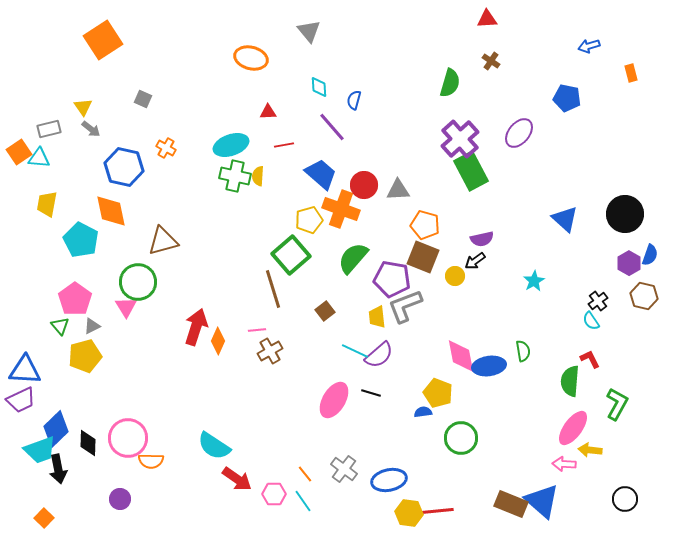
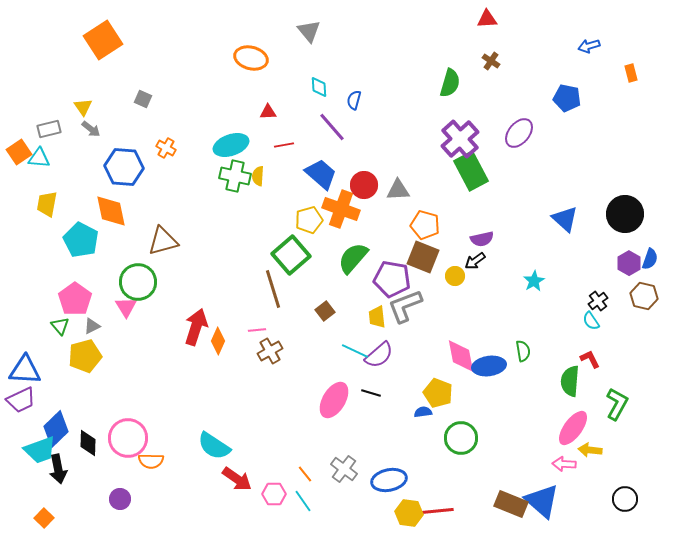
blue hexagon at (124, 167): rotated 9 degrees counterclockwise
blue semicircle at (650, 255): moved 4 px down
